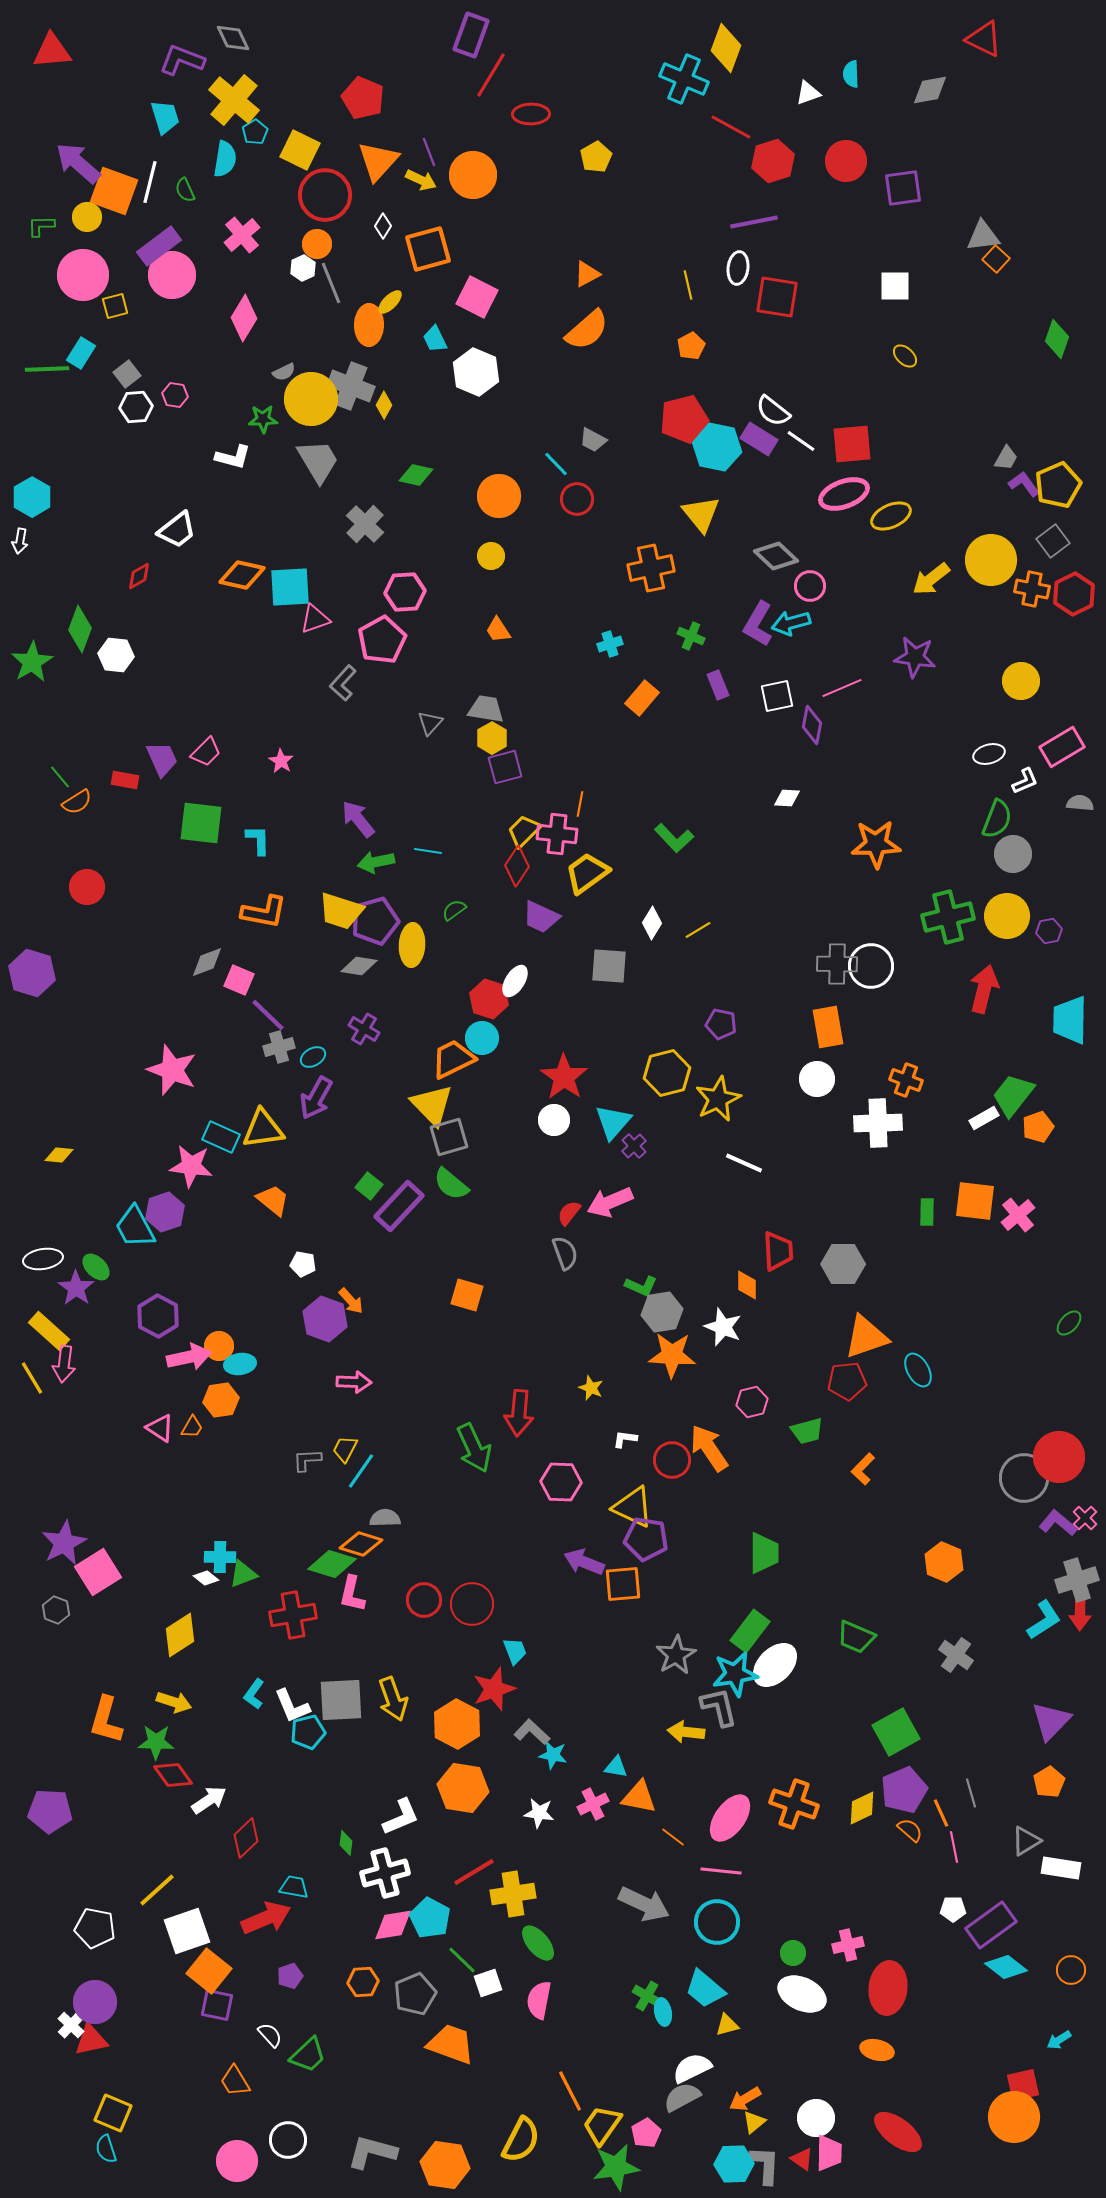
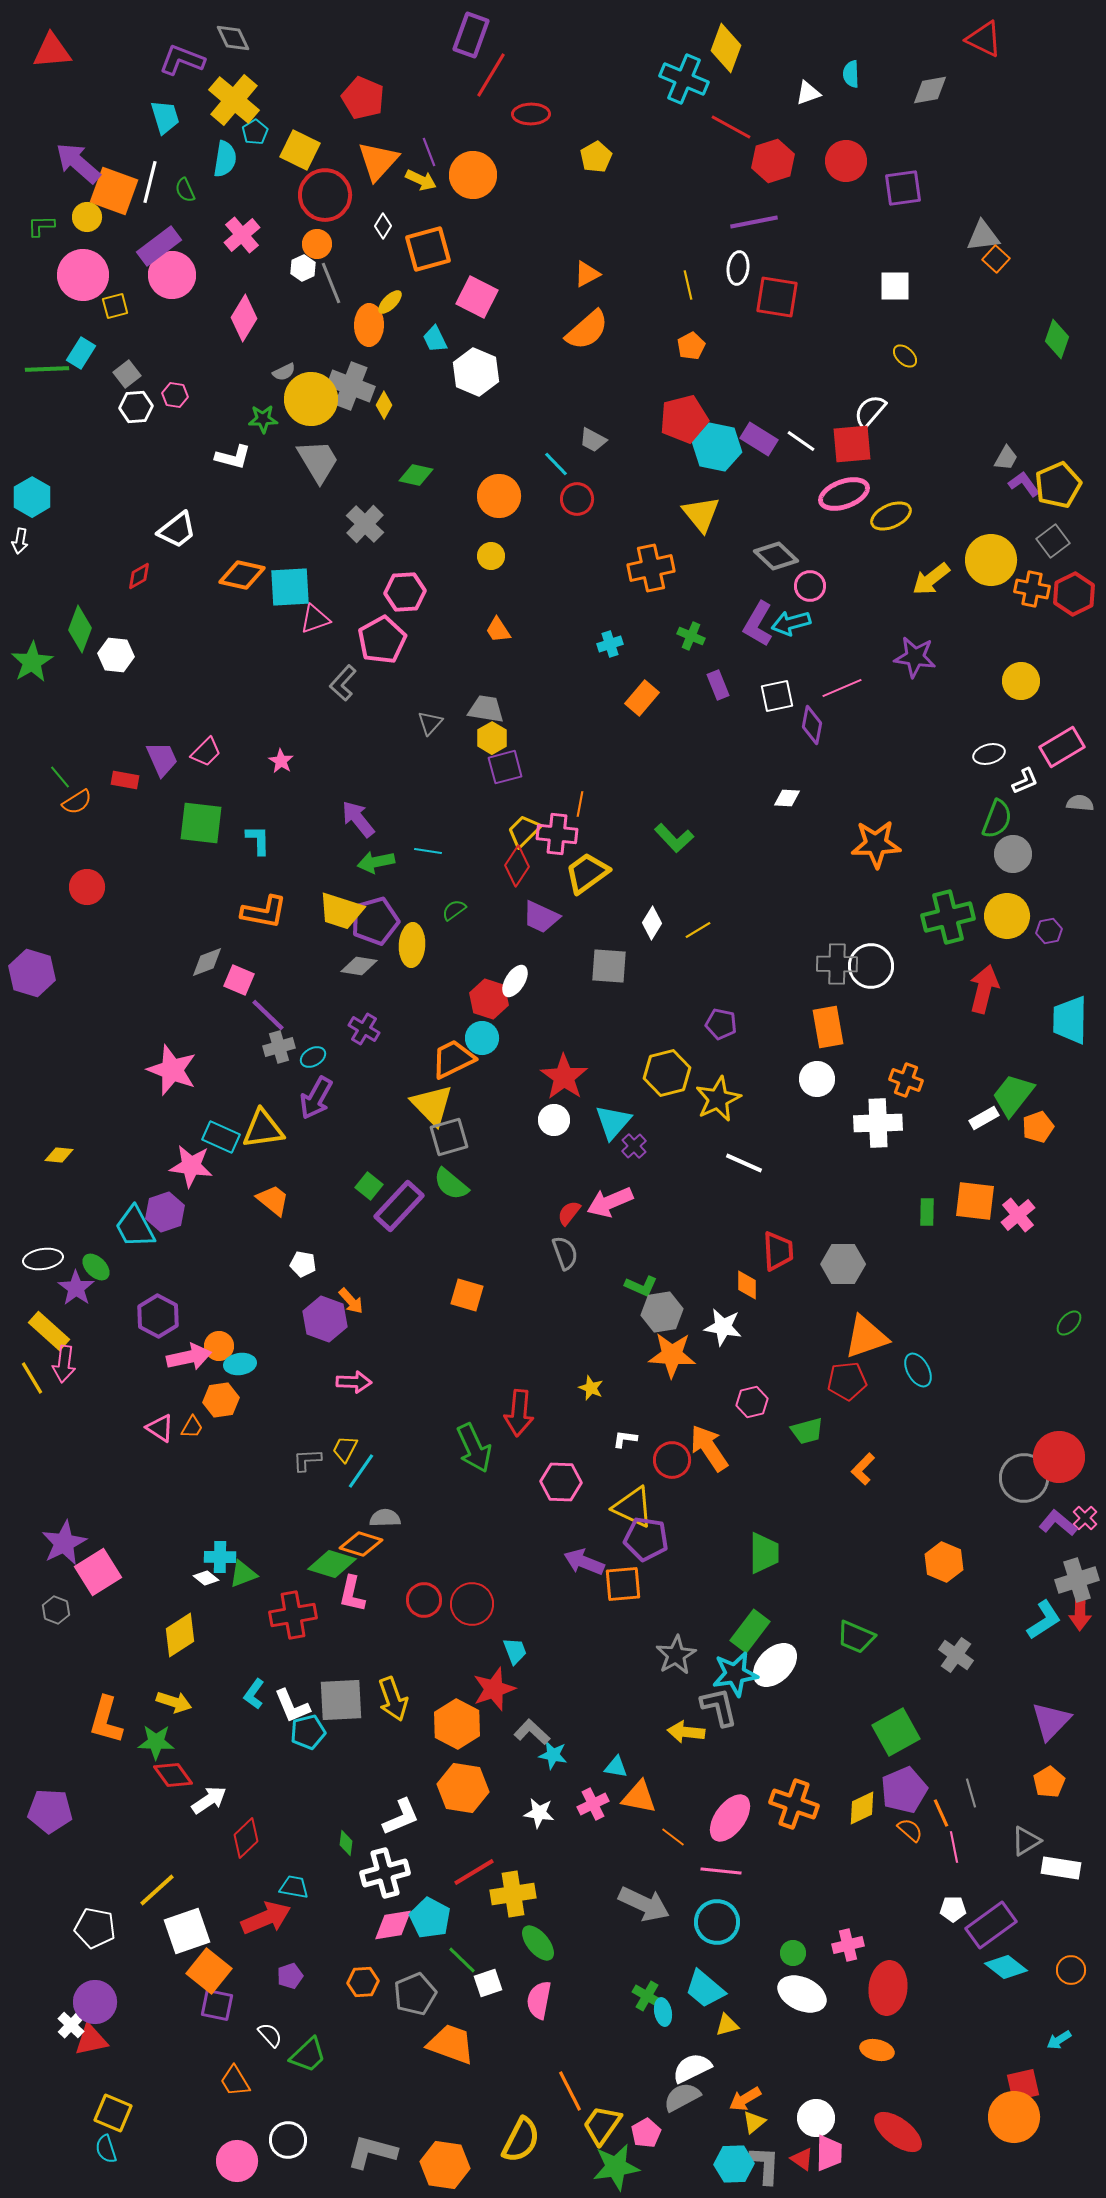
white semicircle at (773, 411): moved 97 px right; rotated 93 degrees clockwise
white star at (723, 1327): rotated 12 degrees counterclockwise
